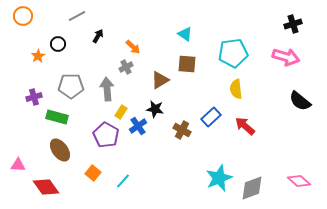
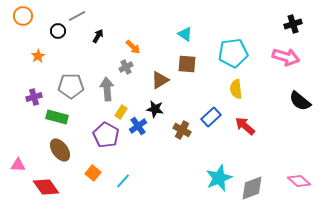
black circle: moved 13 px up
